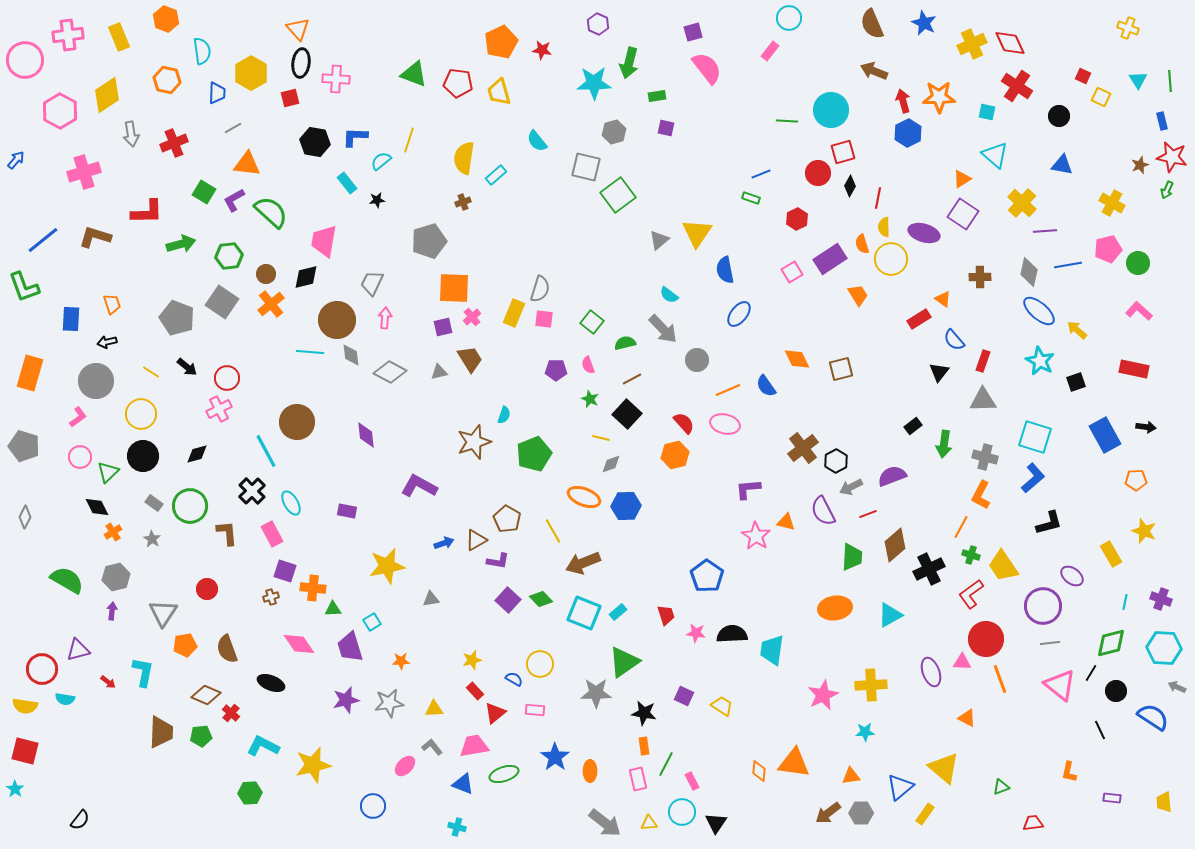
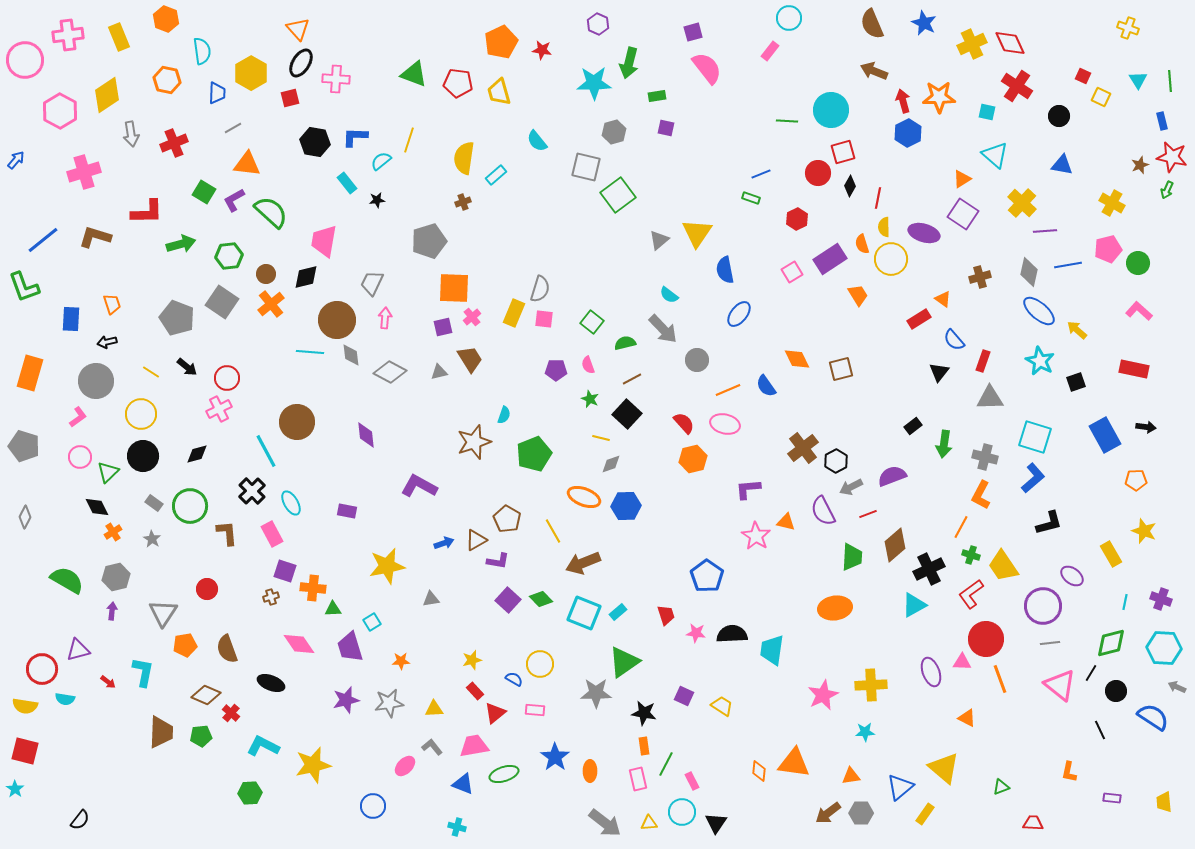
black ellipse at (301, 63): rotated 24 degrees clockwise
brown cross at (980, 277): rotated 15 degrees counterclockwise
gray triangle at (983, 400): moved 7 px right, 2 px up
orange hexagon at (675, 455): moved 18 px right, 4 px down
cyan triangle at (890, 615): moved 24 px right, 10 px up
red trapezoid at (1033, 823): rotated 10 degrees clockwise
